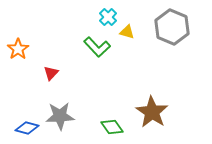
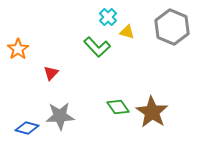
green diamond: moved 6 px right, 20 px up
